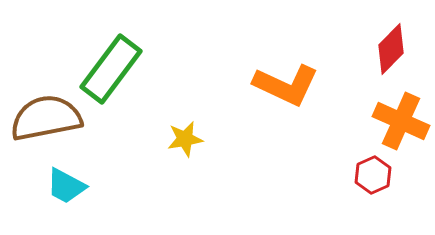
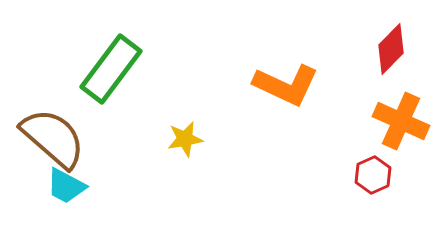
brown semicircle: moved 7 px right, 20 px down; rotated 52 degrees clockwise
